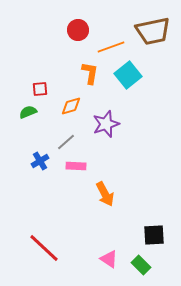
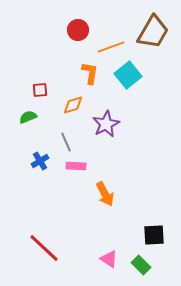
brown trapezoid: moved 1 px down; rotated 48 degrees counterclockwise
red square: moved 1 px down
orange diamond: moved 2 px right, 1 px up
green semicircle: moved 5 px down
purple star: rotated 8 degrees counterclockwise
gray line: rotated 72 degrees counterclockwise
